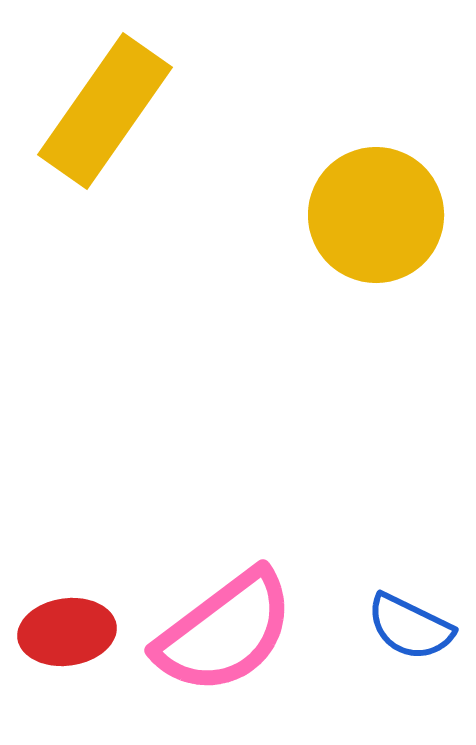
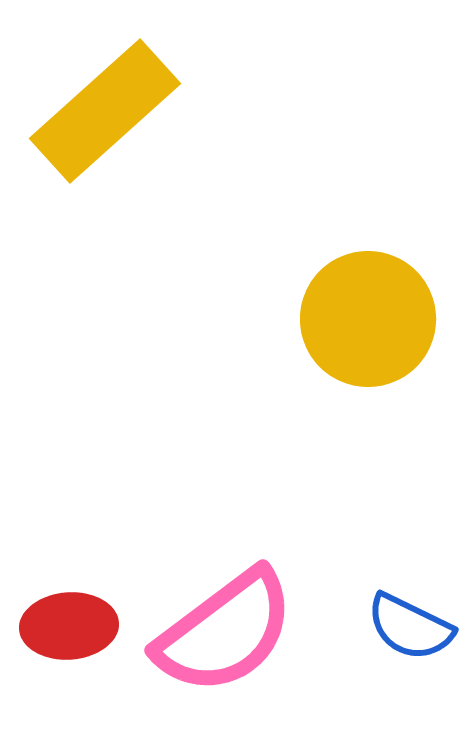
yellow rectangle: rotated 13 degrees clockwise
yellow circle: moved 8 px left, 104 px down
red ellipse: moved 2 px right, 6 px up; rotated 4 degrees clockwise
